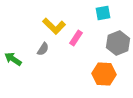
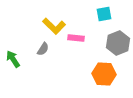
cyan square: moved 1 px right, 1 px down
pink rectangle: rotated 63 degrees clockwise
green arrow: rotated 24 degrees clockwise
